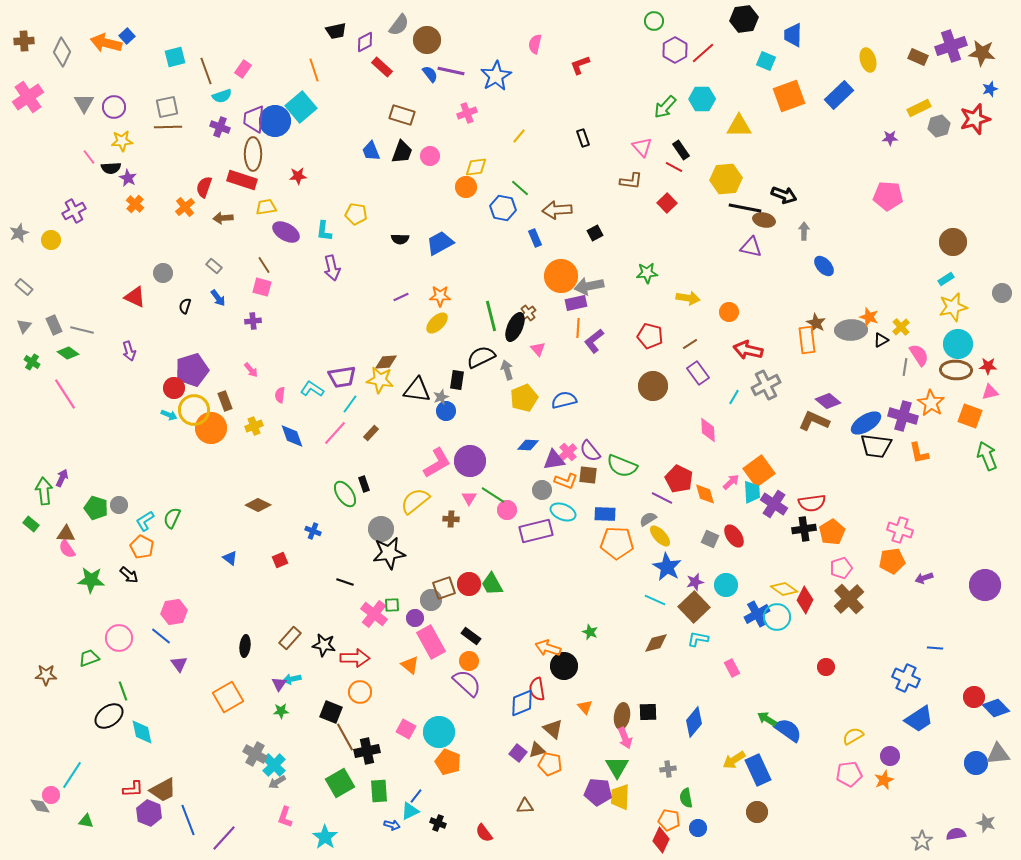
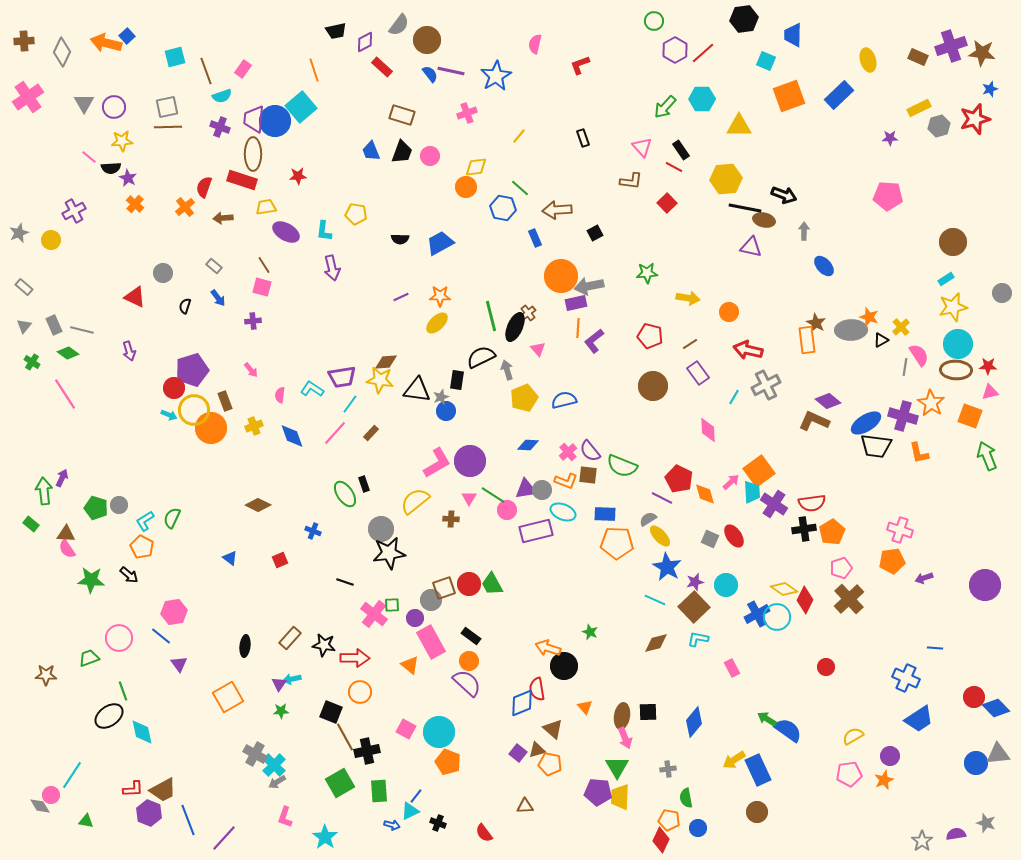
pink line at (89, 157): rotated 14 degrees counterclockwise
purple triangle at (554, 460): moved 28 px left, 29 px down
